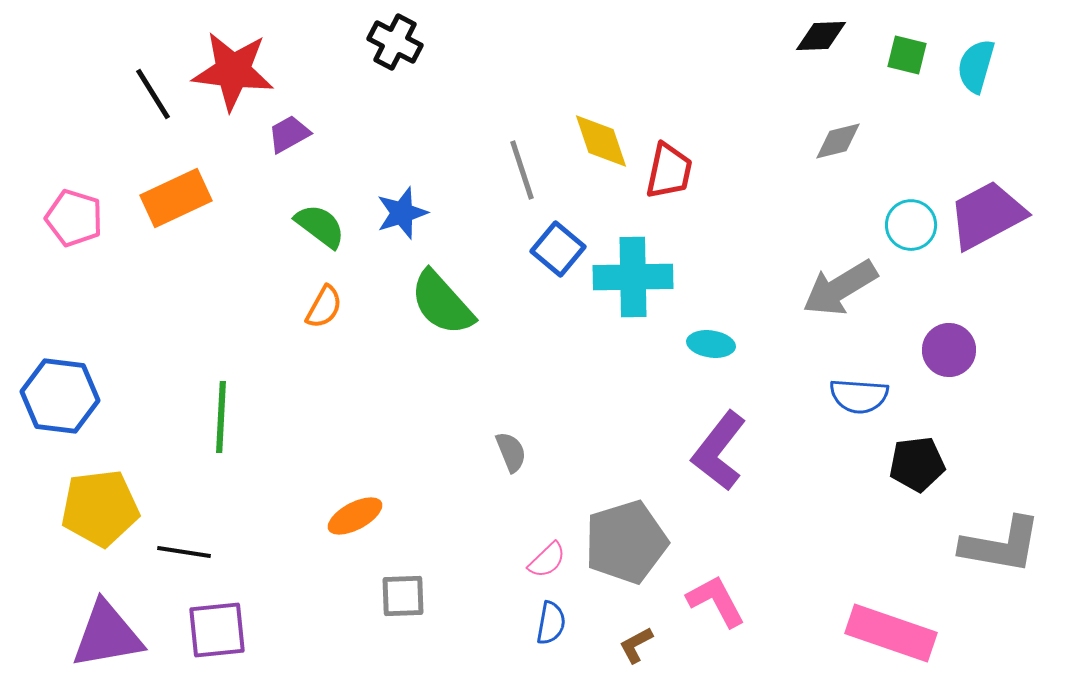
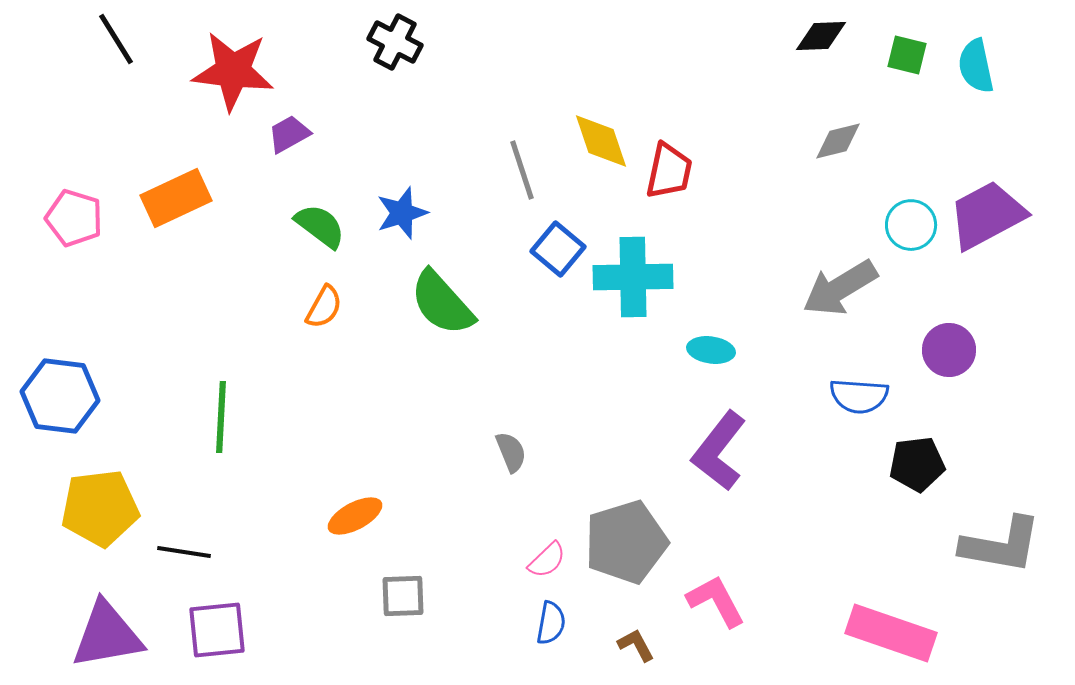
cyan semicircle at (976, 66): rotated 28 degrees counterclockwise
black line at (153, 94): moved 37 px left, 55 px up
cyan ellipse at (711, 344): moved 6 px down
brown L-shape at (636, 645): rotated 90 degrees clockwise
